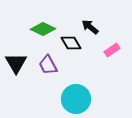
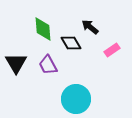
green diamond: rotated 60 degrees clockwise
